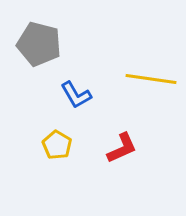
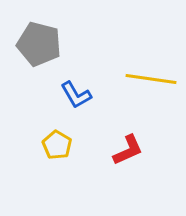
red L-shape: moved 6 px right, 2 px down
